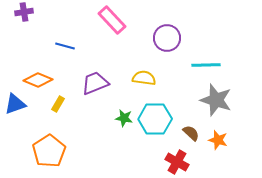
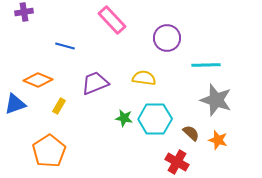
yellow rectangle: moved 1 px right, 2 px down
